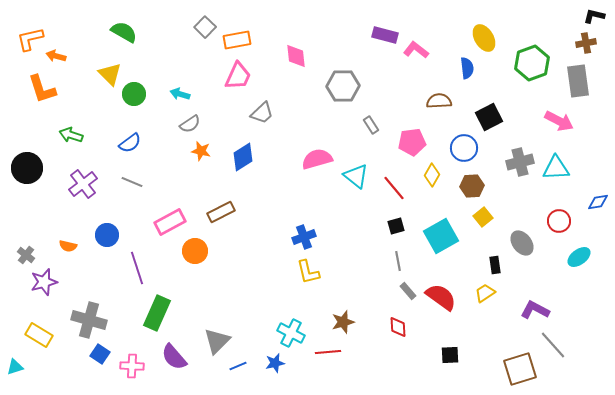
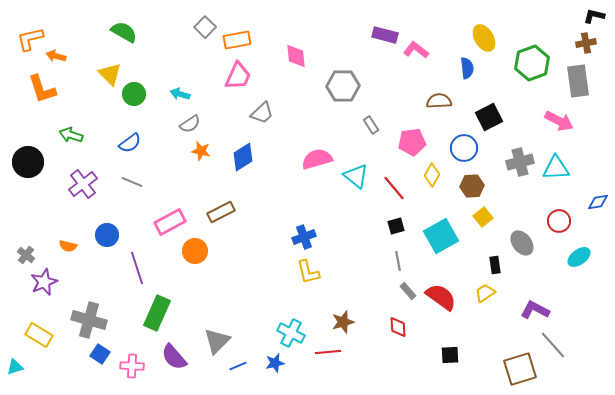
black circle at (27, 168): moved 1 px right, 6 px up
purple star at (44, 282): rotated 8 degrees counterclockwise
